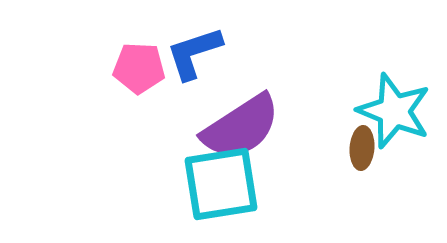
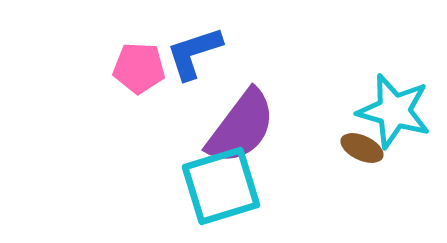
cyan star: rotated 6 degrees counterclockwise
purple semicircle: rotated 20 degrees counterclockwise
brown ellipse: rotated 69 degrees counterclockwise
cyan square: moved 2 px down; rotated 8 degrees counterclockwise
